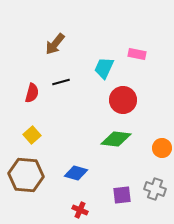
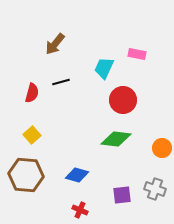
blue diamond: moved 1 px right, 2 px down
